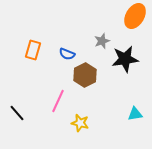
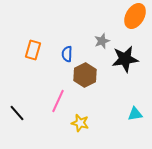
blue semicircle: rotated 70 degrees clockwise
